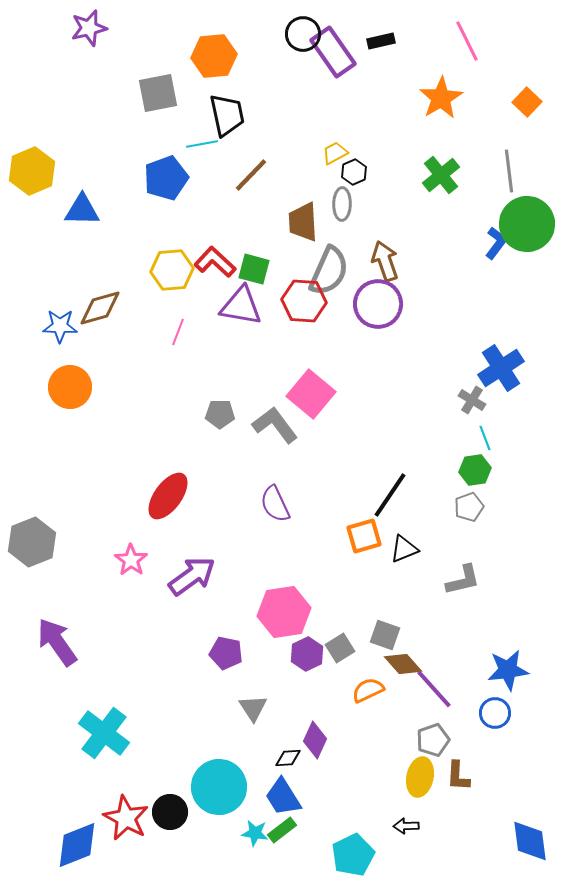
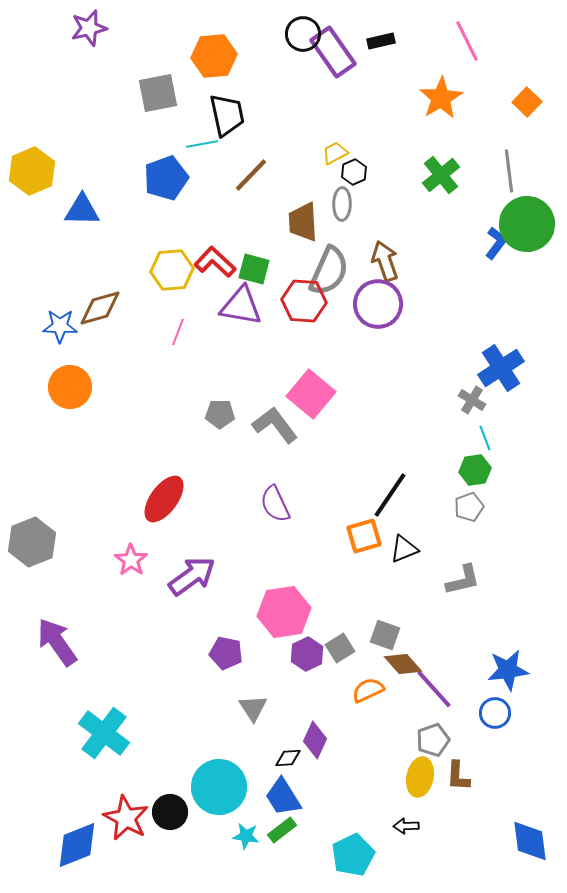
red ellipse at (168, 496): moved 4 px left, 3 px down
cyan star at (255, 833): moved 9 px left, 3 px down
